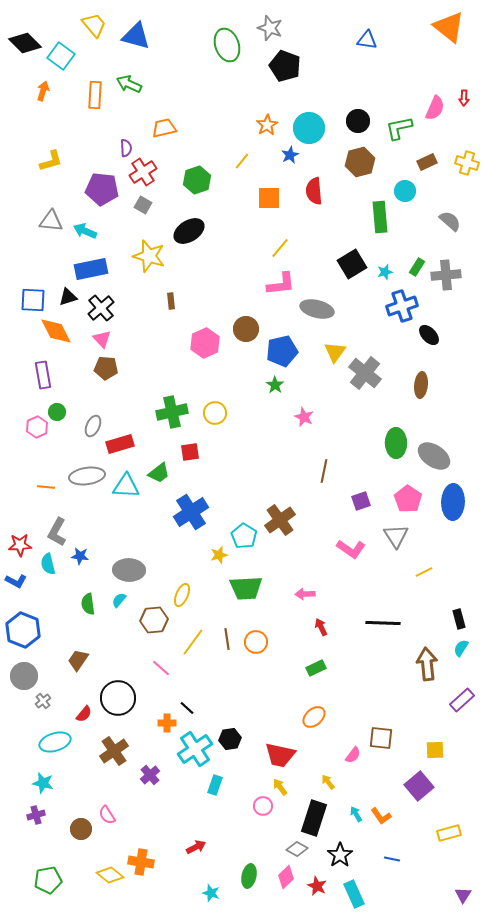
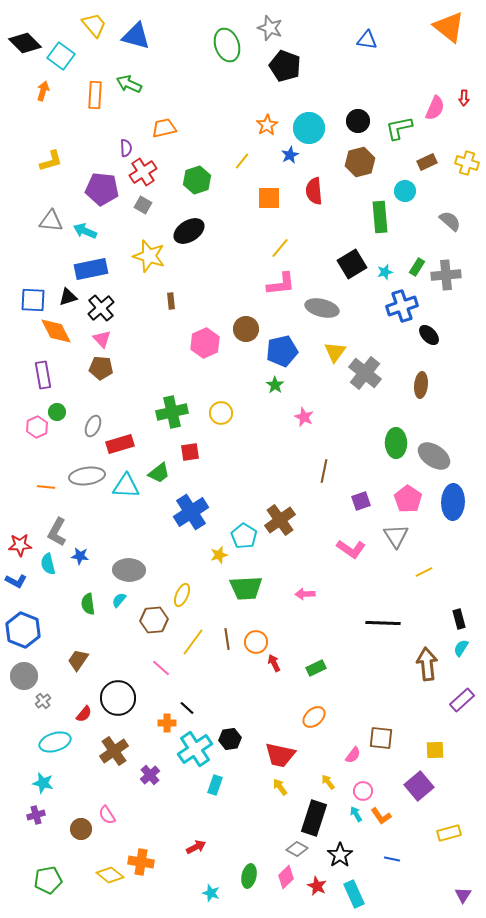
gray ellipse at (317, 309): moved 5 px right, 1 px up
brown pentagon at (106, 368): moved 5 px left
yellow circle at (215, 413): moved 6 px right
red arrow at (321, 627): moved 47 px left, 36 px down
pink circle at (263, 806): moved 100 px right, 15 px up
